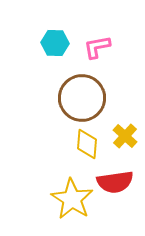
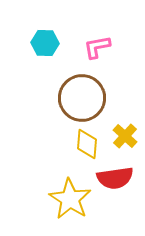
cyan hexagon: moved 10 px left
red semicircle: moved 4 px up
yellow star: moved 2 px left
